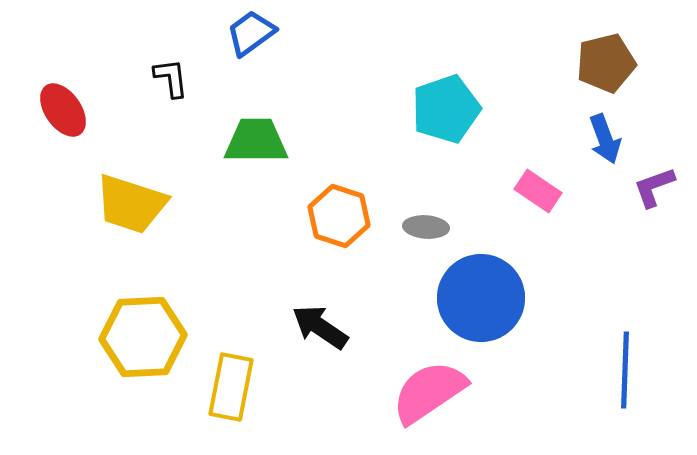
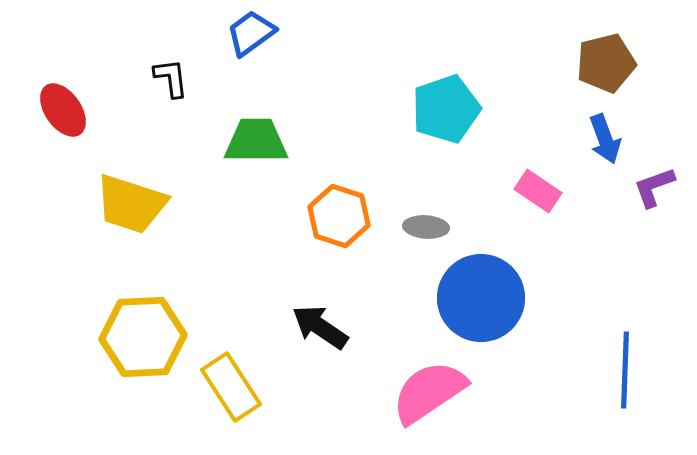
yellow rectangle: rotated 44 degrees counterclockwise
